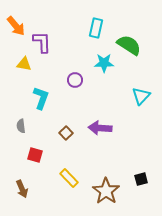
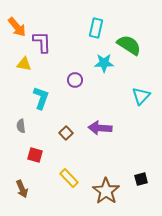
orange arrow: moved 1 px right, 1 px down
